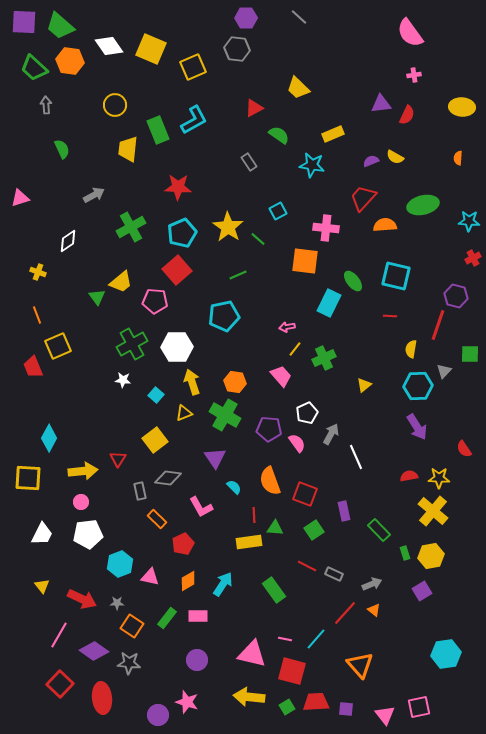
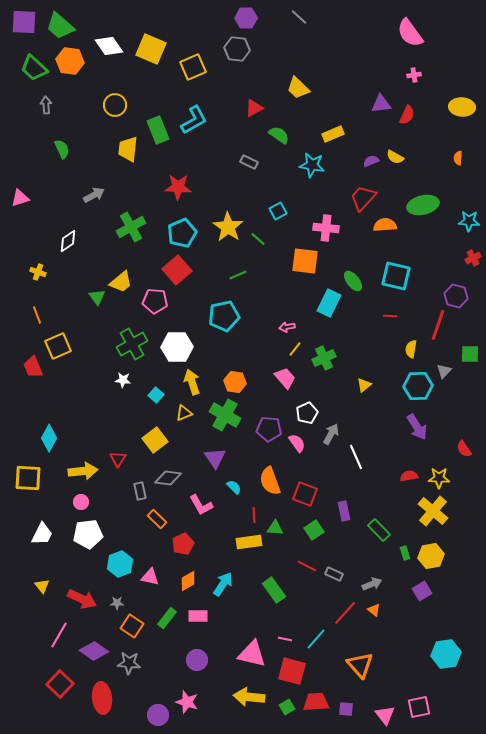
gray rectangle at (249, 162): rotated 30 degrees counterclockwise
pink trapezoid at (281, 376): moved 4 px right, 2 px down
pink L-shape at (201, 507): moved 2 px up
